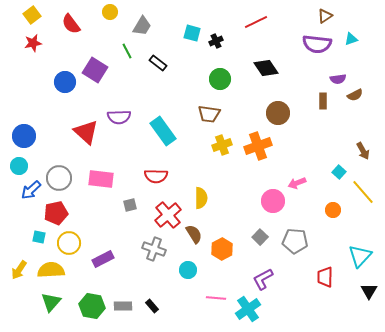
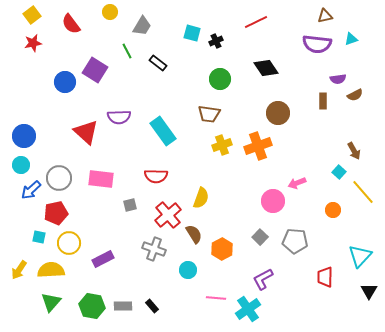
brown triangle at (325, 16): rotated 21 degrees clockwise
brown arrow at (363, 151): moved 9 px left
cyan circle at (19, 166): moved 2 px right, 1 px up
yellow semicircle at (201, 198): rotated 20 degrees clockwise
